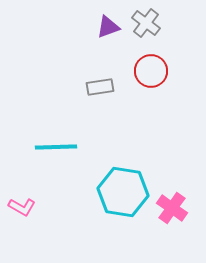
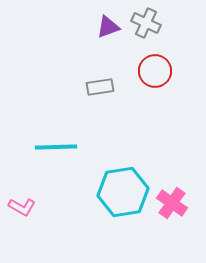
gray cross: rotated 12 degrees counterclockwise
red circle: moved 4 px right
cyan hexagon: rotated 18 degrees counterclockwise
pink cross: moved 5 px up
